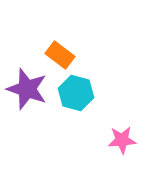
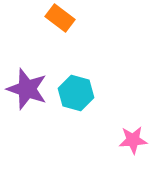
orange rectangle: moved 37 px up
pink star: moved 11 px right
